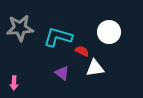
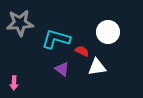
gray star: moved 5 px up
white circle: moved 1 px left
cyan L-shape: moved 2 px left, 2 px down
white triangle: moved 2 px right, 1 px up
purple triangle: moved 4 px up
